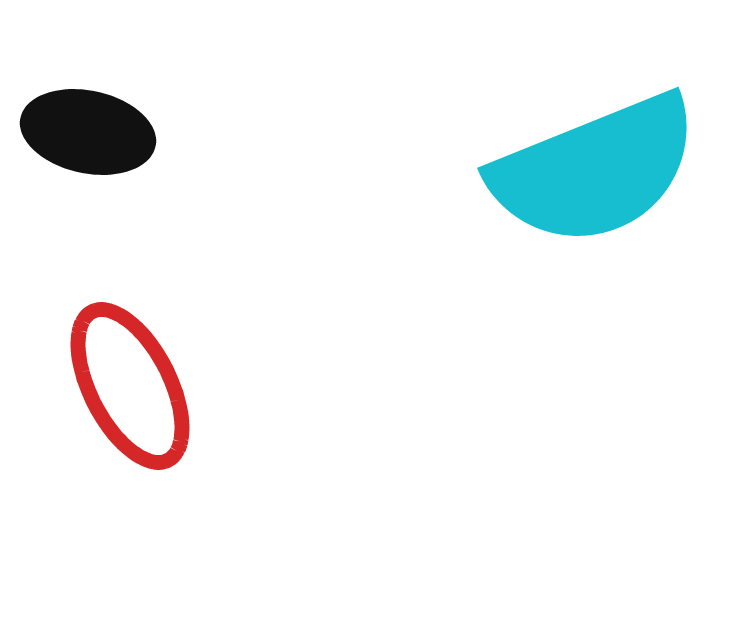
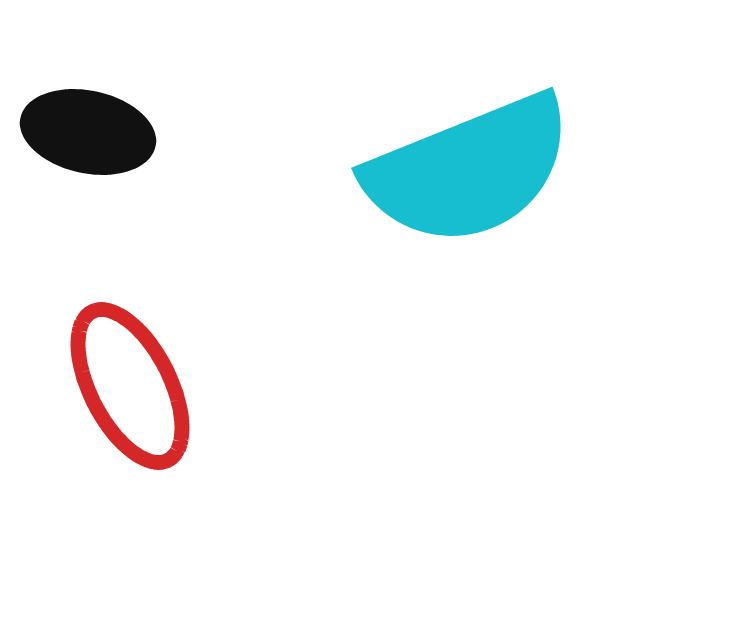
cyan semicircle: moved 126 px left
